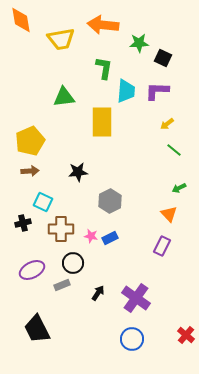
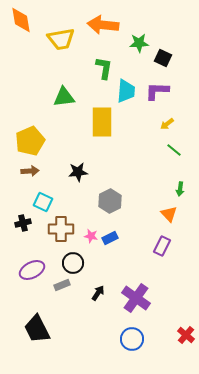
green arrow: moved 1 px right, 1 px down; rotated 56 degrees counterclockwise
